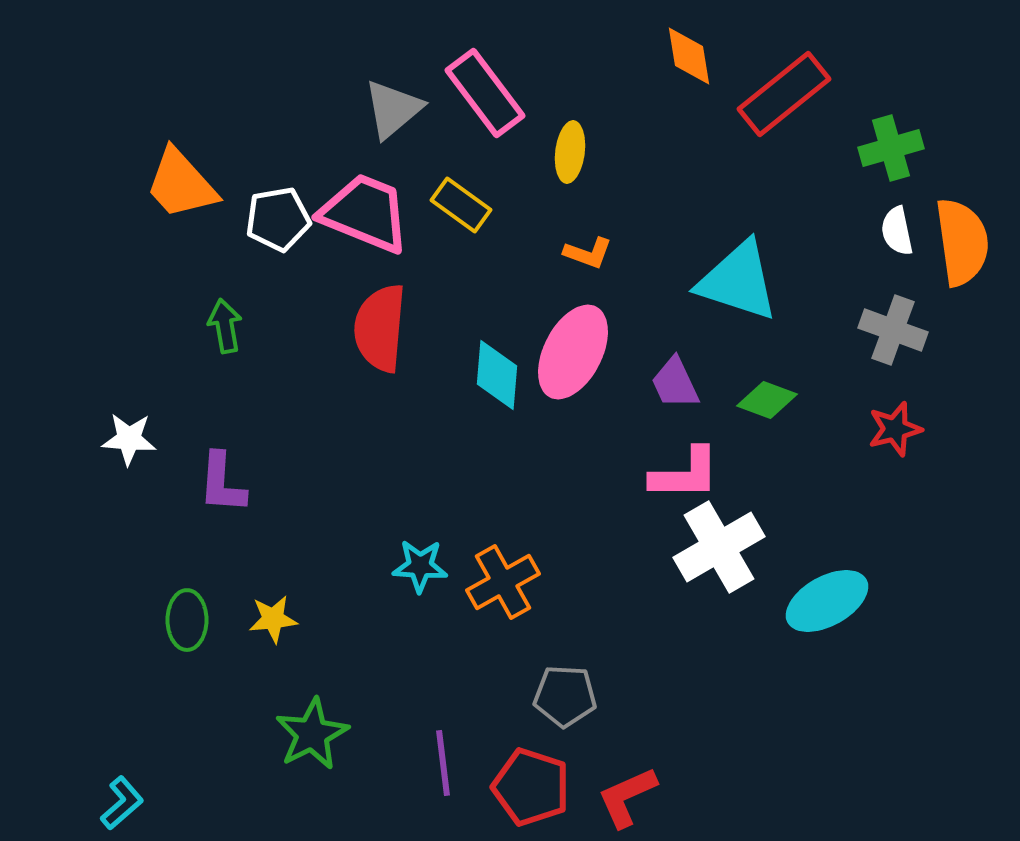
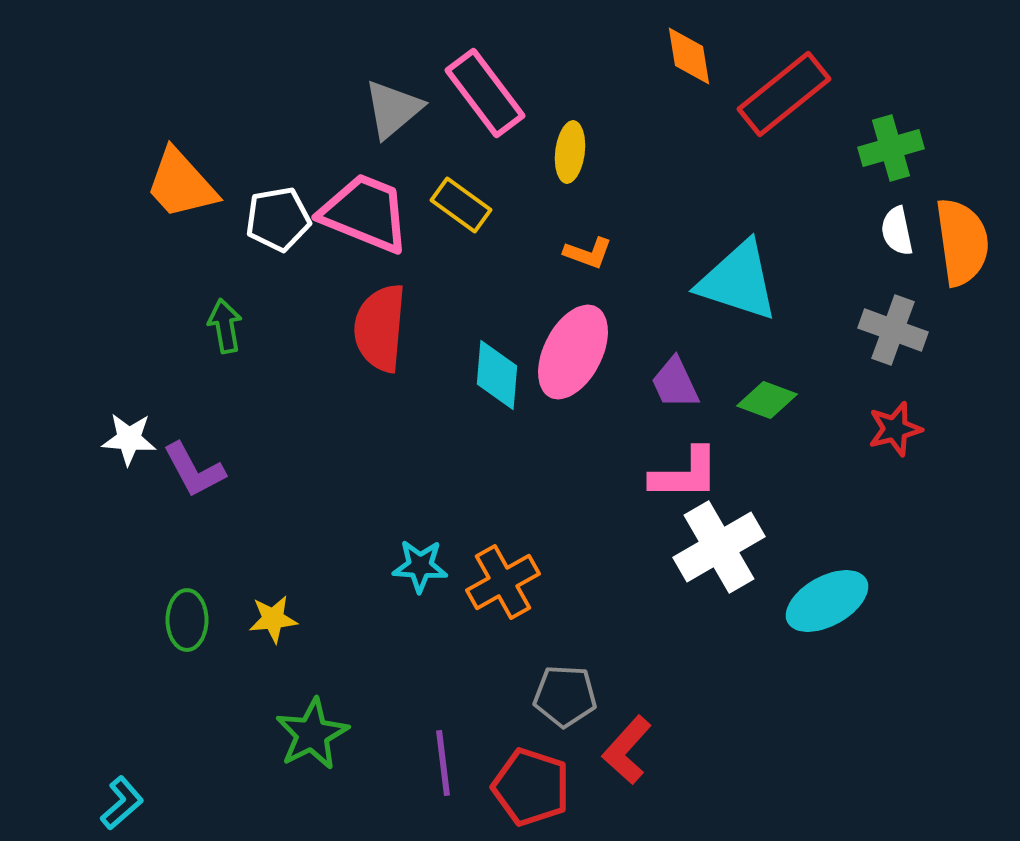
purple L-shape: moved 28 px left, 13 px up; rotated 32 degrees counterclockwise
red L-shape: moved 47 px up; rotated 24 degrees counterclockwise
